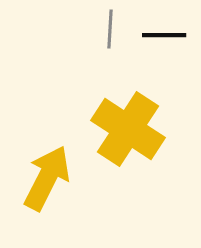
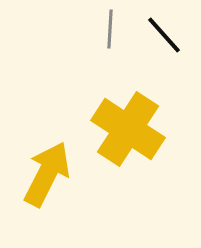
black line: rotated 48 degrees clockwise
yellow arrow: moved 4 px up
